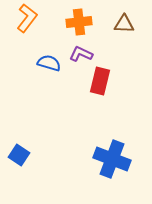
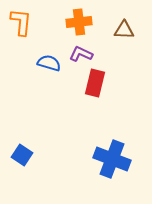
orange L-shape: moved 6 px left, 4 px down; rotated 32 degrees counterclockwise
brown triangle: moved 6 px down
red rectangle: moved 5 px left, 2 px down
blue square: moved 3 px right
